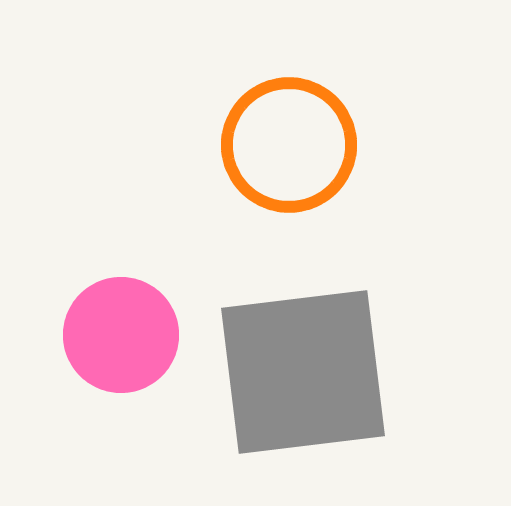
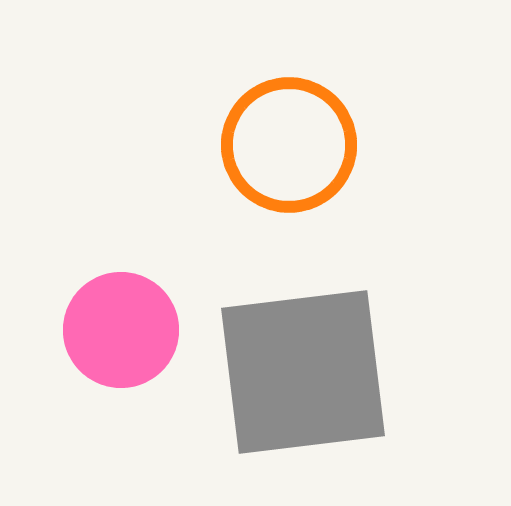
pink circle: moved 5 px up
